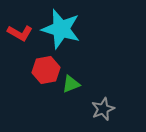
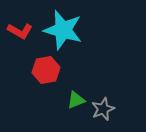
cyan star: moved 2 px right, 1 px down
red L-shape: moved 2 px up
green triangle: moved 5 px right, 16 px down
